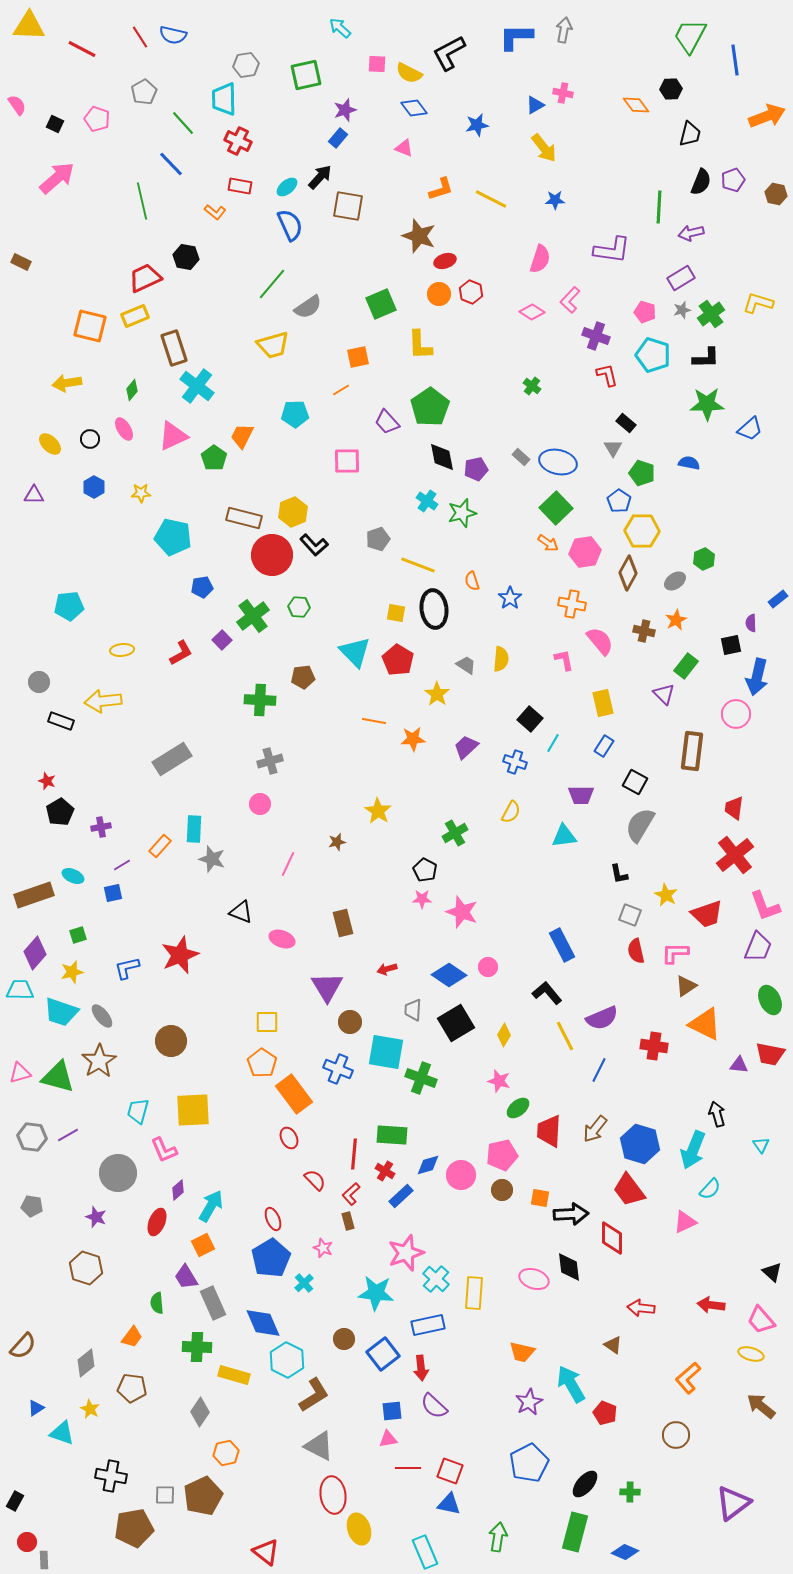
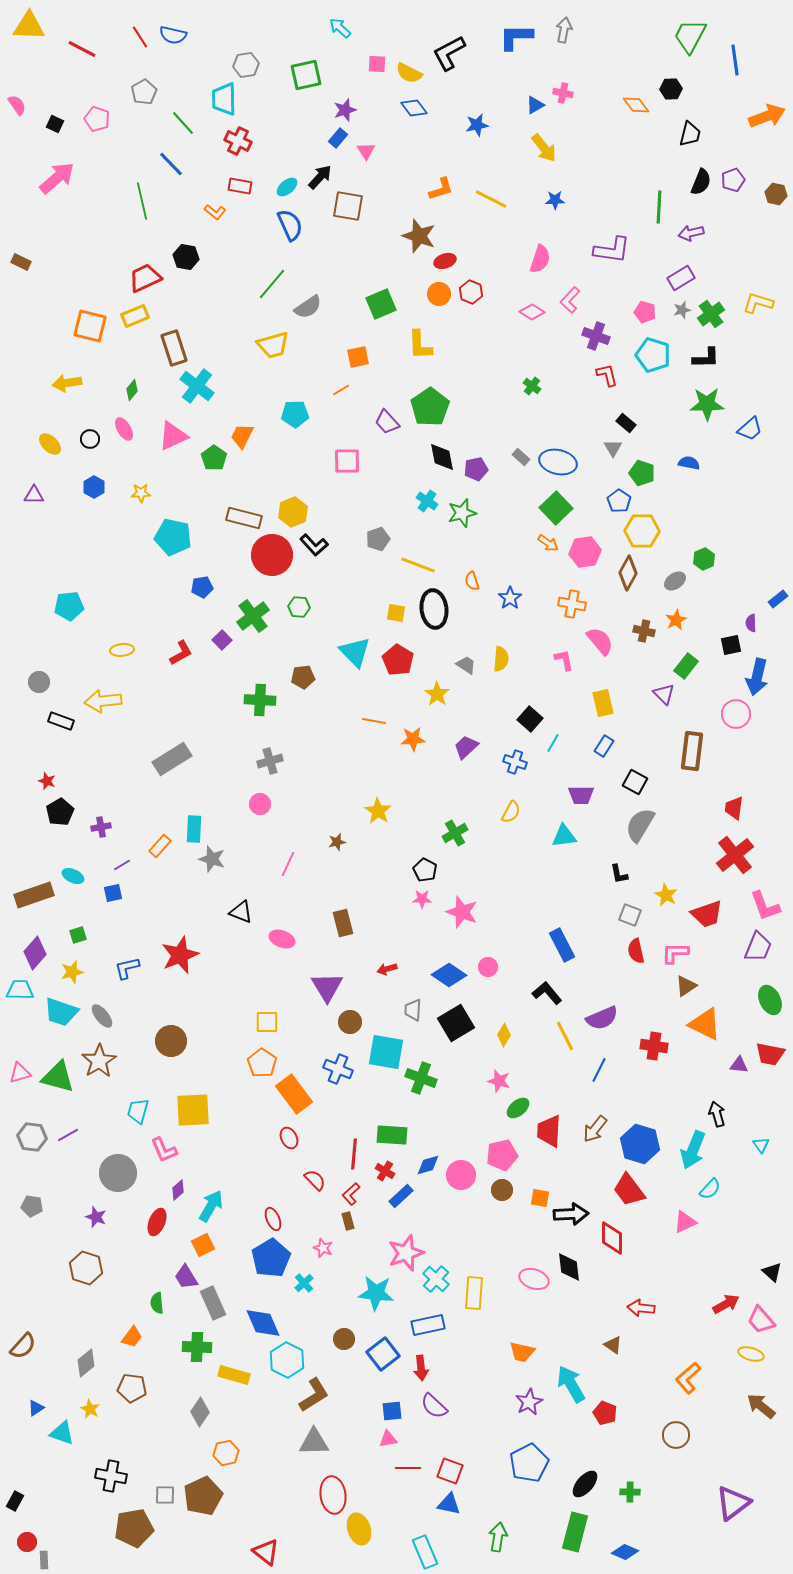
pink triangle at (404, 148): moved 38 px left, 3 px down; rotated 36 degrees clockwise
red arrow at (711, 1305): moved 15 px right, 1 px up; rotated 144 degrees clockwise
gray triangle at (319, 1446): moved 5 px left, 4 px up; rotated 28 degrees counterclockwise
